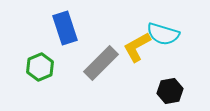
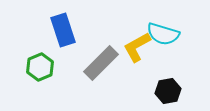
blue rectangle: moved 2 px left, 2 px down
black hexagon: moved 2 px left
